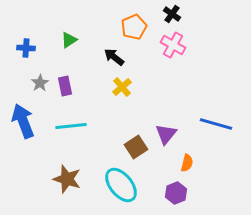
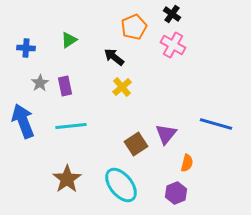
brown square: moved 3 px up
brown star: rotated 20 degrees clockwise
